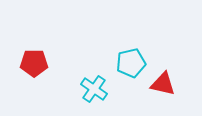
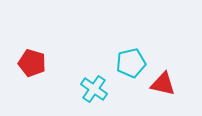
red pentagon: moved 2 px left; rotated 16 degrees clockwise
